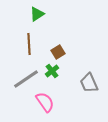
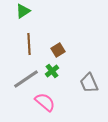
green triangle: moved 14 px left, 3 px up
brown square: moved 2 px up
pink semicircle: rotated 15 degrees counterclockwise
